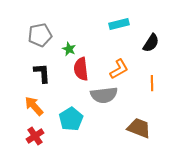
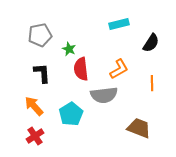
cyan pentagon: moved 5 px up
